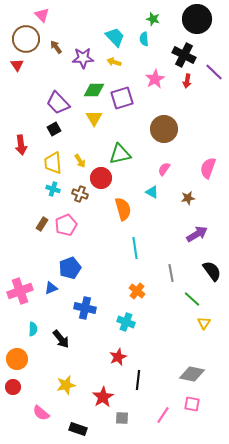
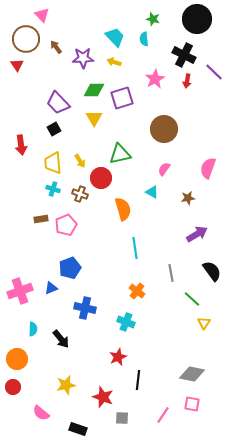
brown rectangle at (42, 224): moved 1 px left, 5 px up; rotated 48 degrees clockwise
red star at (103, 397): rotated 20 degrees counterclockwise
